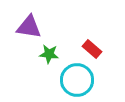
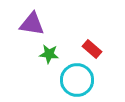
purple triangle: moved 3 px right, 3 px up
